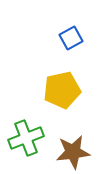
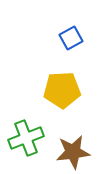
yellow pentagon: rotated 9 degrees clockwise
